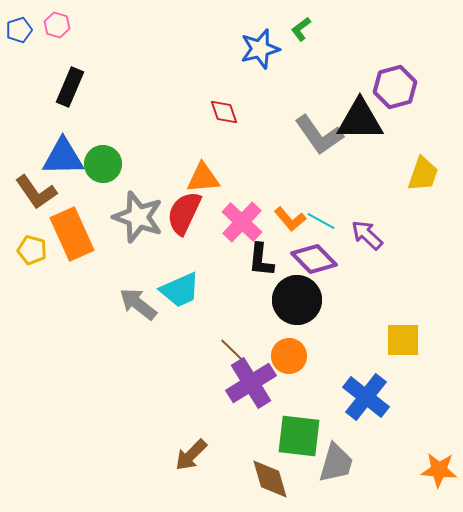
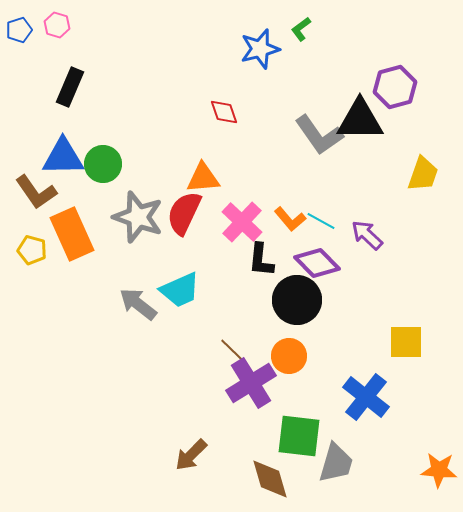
purple diamond: moved 3 px right, 4 px down
yellow square: moved 3 px right, 2 px down
